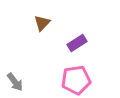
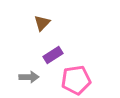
purple rectangle: moved 24 px left, 12 px down
gray arrow: moved 14 px right, 5 px up; rotated 54 degrees counterclockwise
